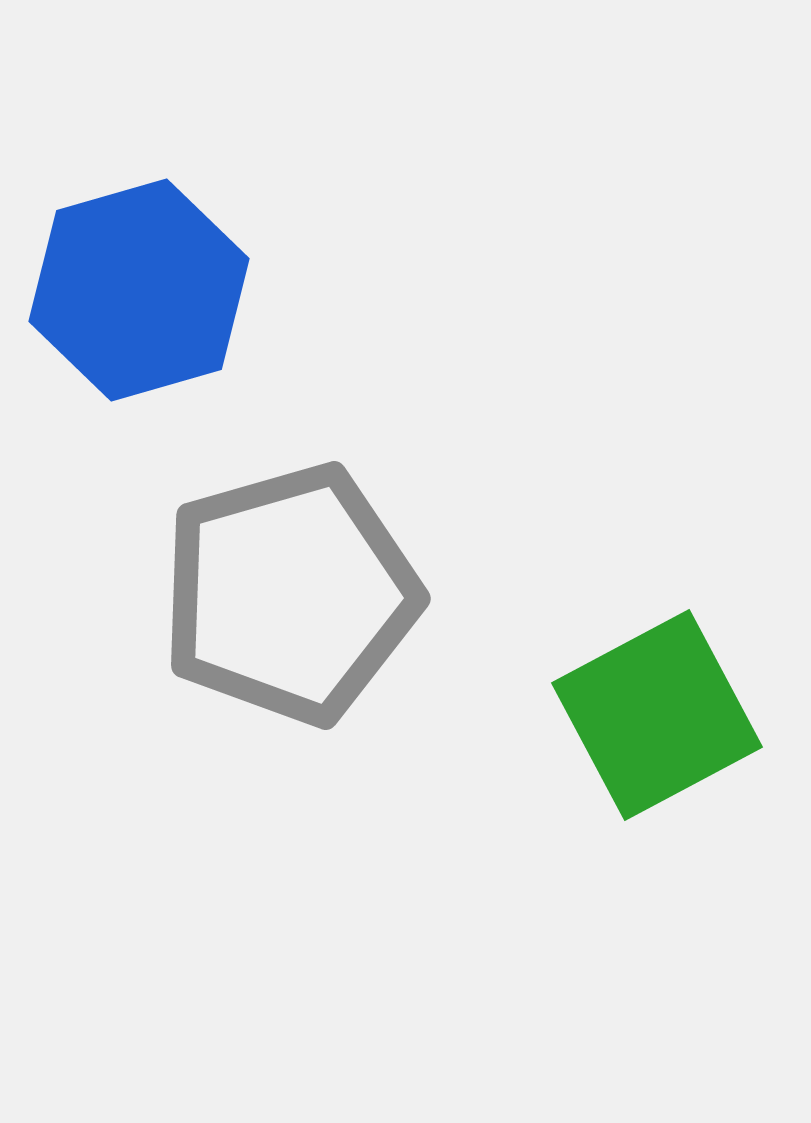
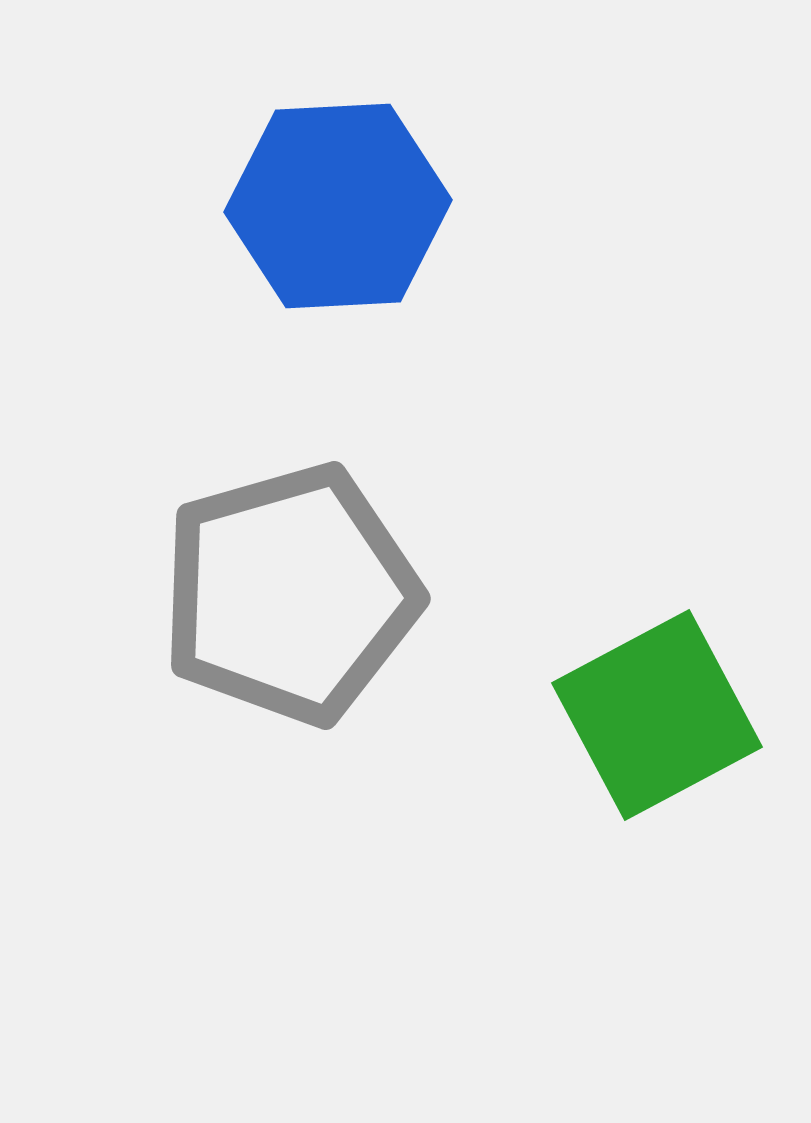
blue hexagon: moved 199 px right, 84 px up; rotated 13 degrees clockwise
